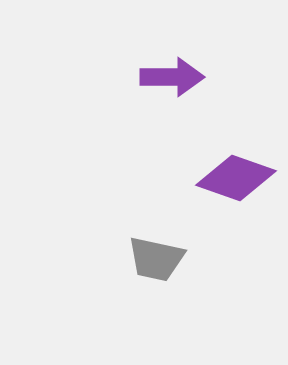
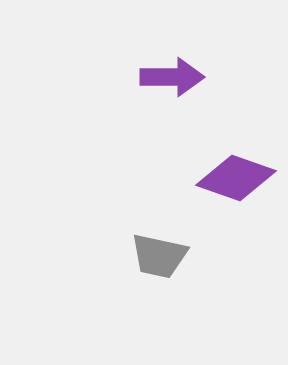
gray trapezoid: moved 3 px right, 3 px up
